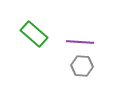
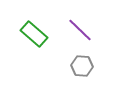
purple line: moved 12 px up; rotated 40 degrees clockwise
